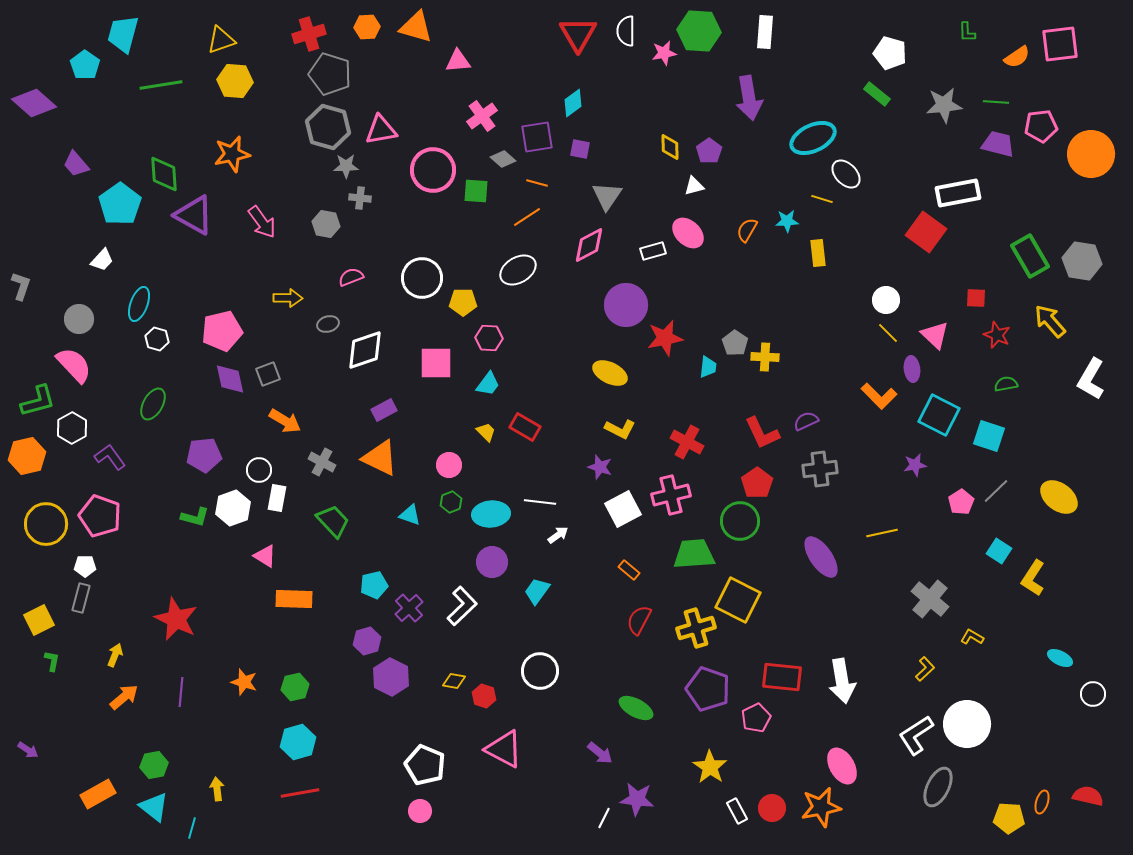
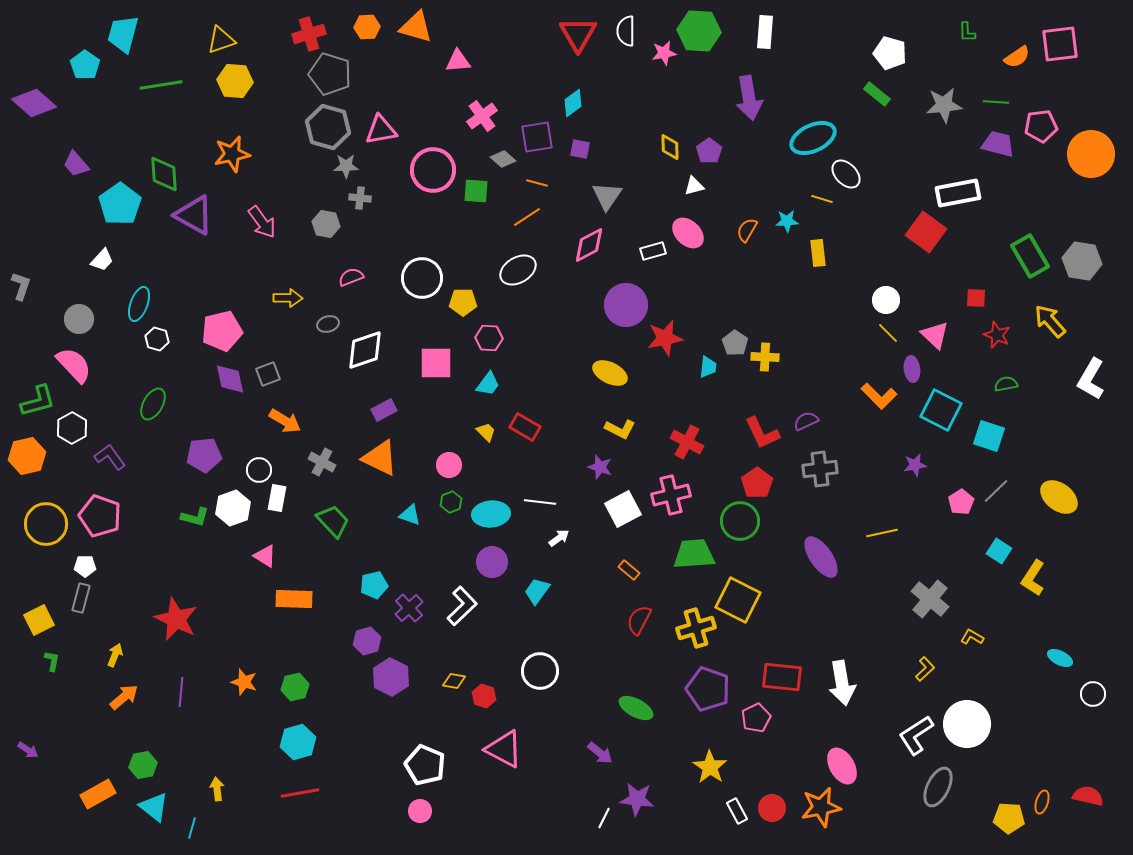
cyan square at (939, 415): moved 2 px right, 5 px up
white arrow at (558, 535): moved 1 px right, 3 px down
white arrow at (842, 681): moved 2 px down
green hexagon at (154, 765): moved 11 px left
